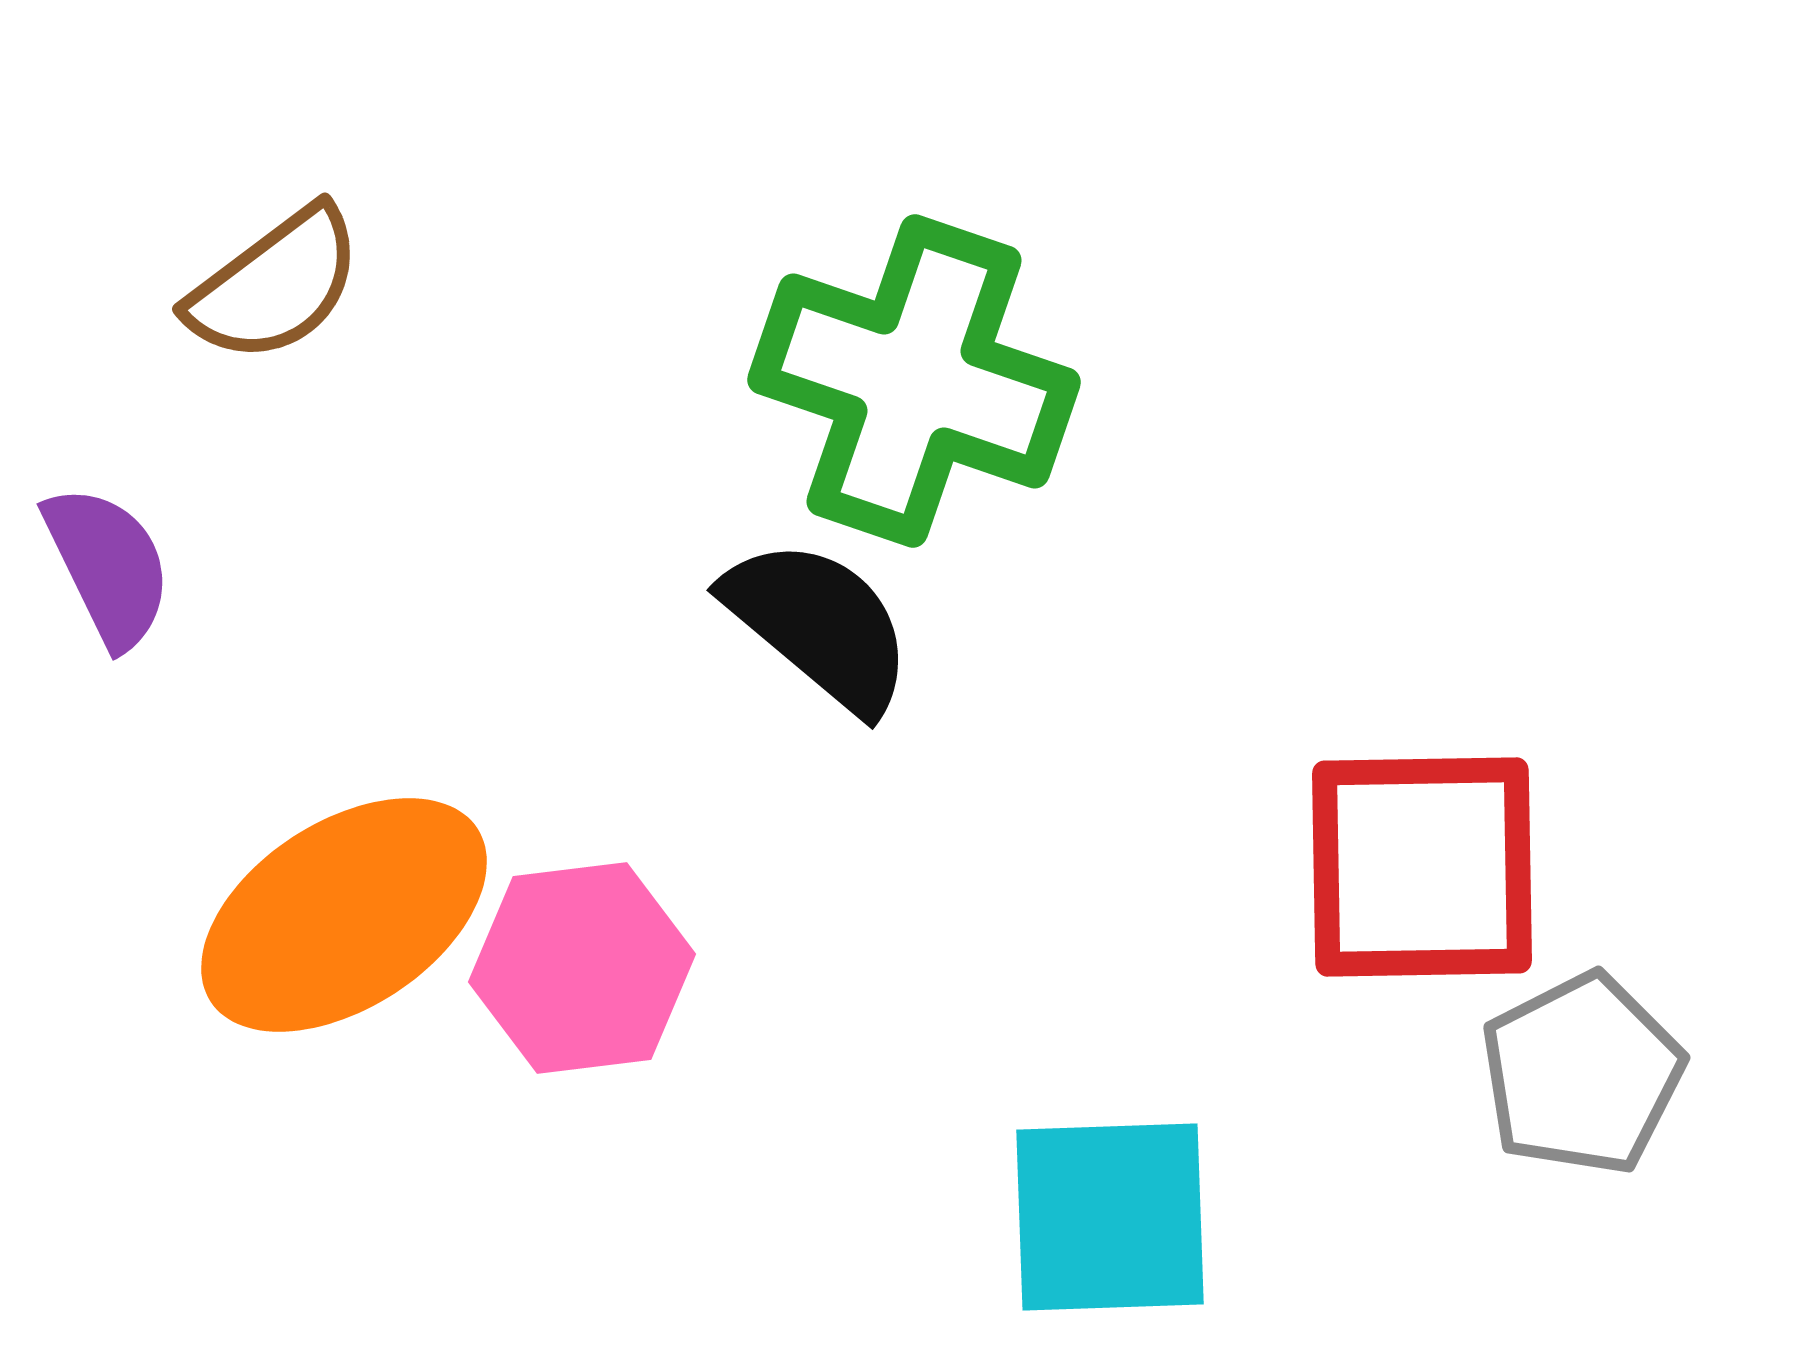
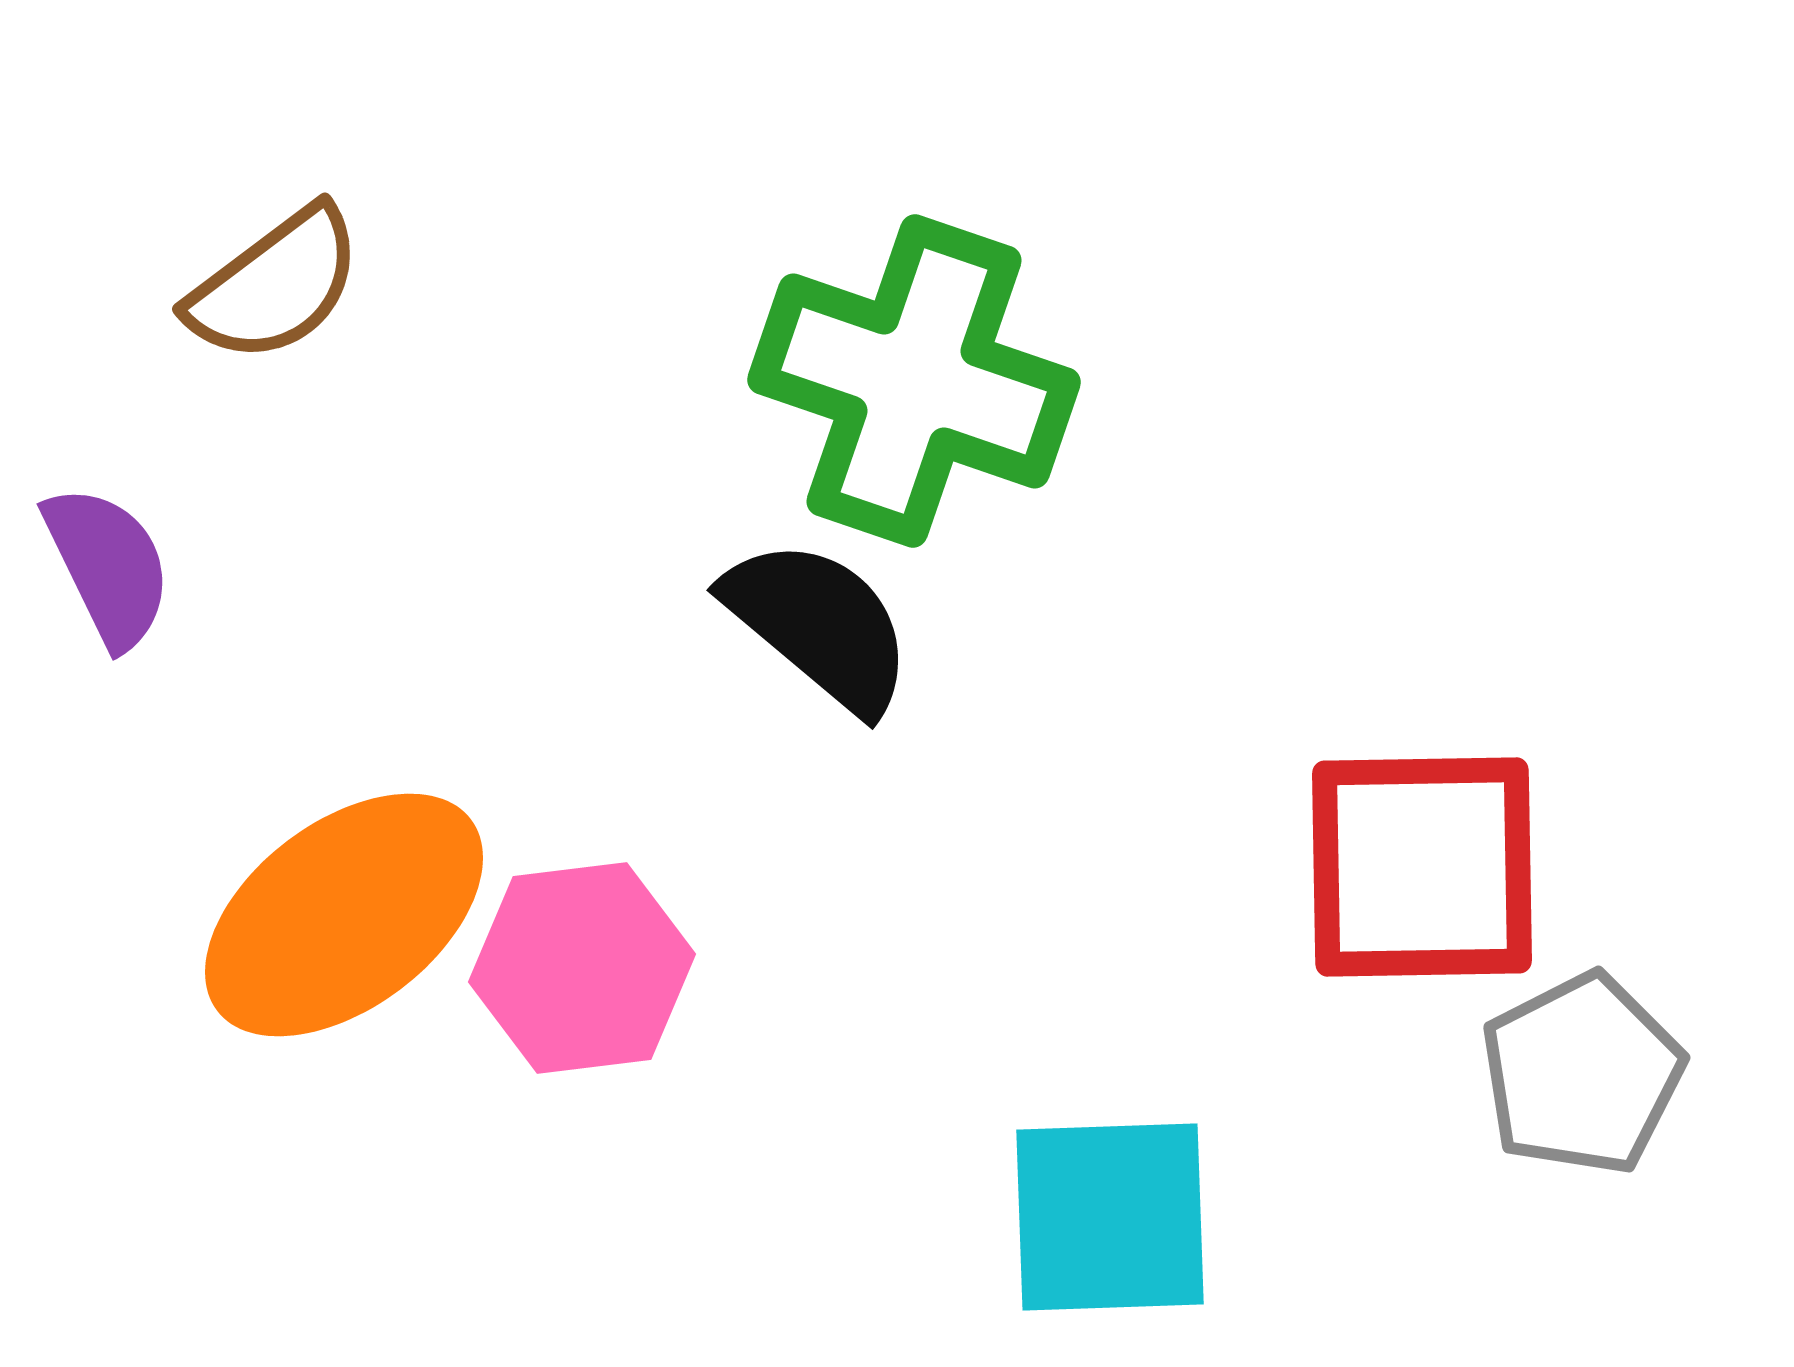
orange ellipse: rotated 4 degrees counterclockwise
